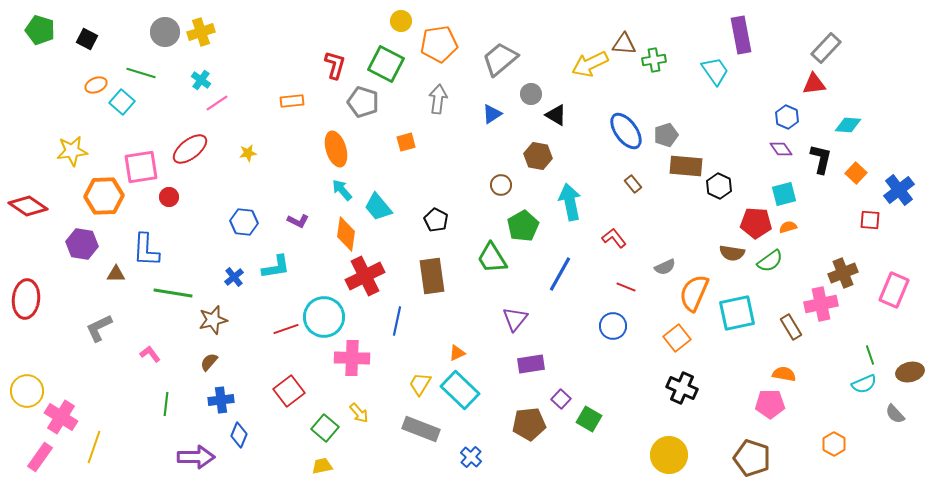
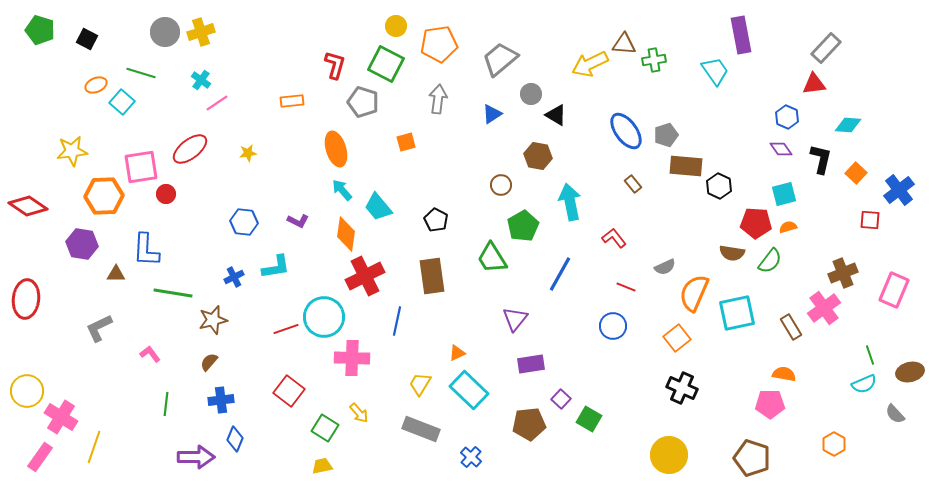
yellow circle at (401, 21): moved 5 px left, 5 px down
red circle at (169, 197): moved 3 px left, 3 px up
green semicircle at (770, 261): rotated 16 degrees counterclockwise
blue cross at (234, 277): rotated 12 degrees clockwise
pink cross at (821, 304): moved 3 px right, 4 px down; rotated 24 degrees counterclockwise
cyan rectangle at (460, 390): moved 9 px right
red square at (289, 391): rotated 16 degrees counterclockwise
green square at (325, 428): rotated 8 degrees counterclockwise
blue diamond at (239, 435): moved 4 px left, 4 px down
